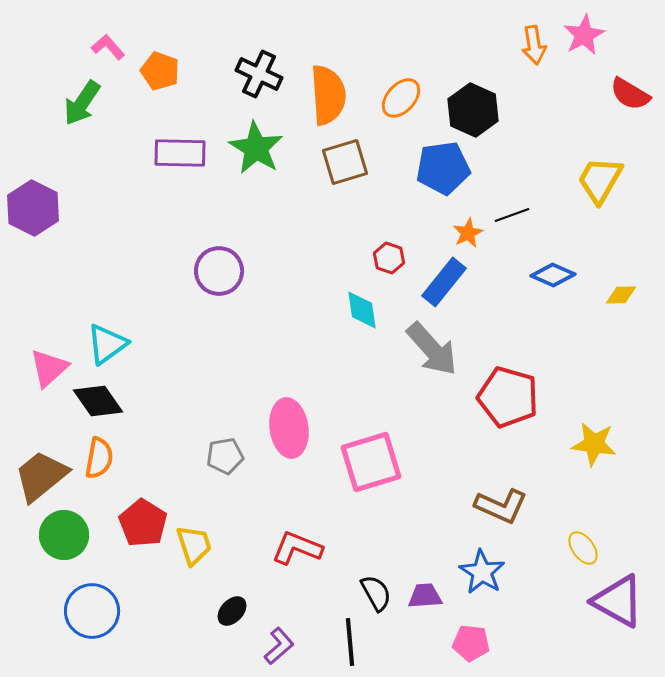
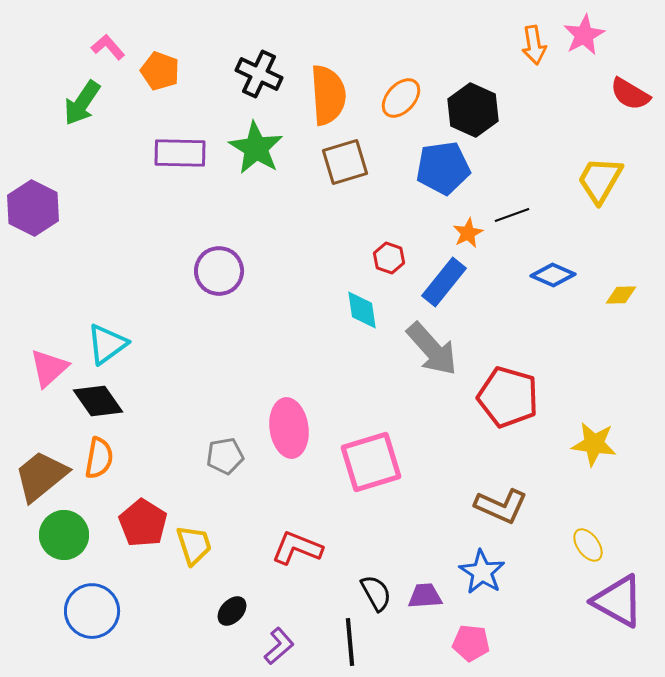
yellow ellipse at (583, 548): moved 5 px right, 3 px up
